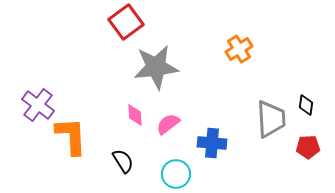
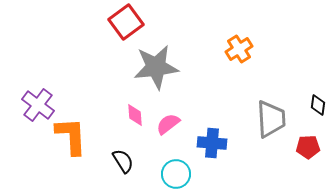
black diamond: moved 12 px right
